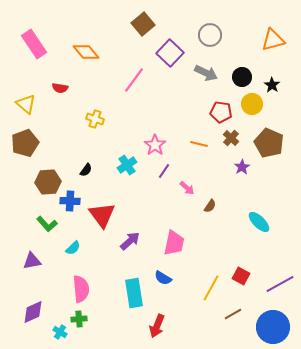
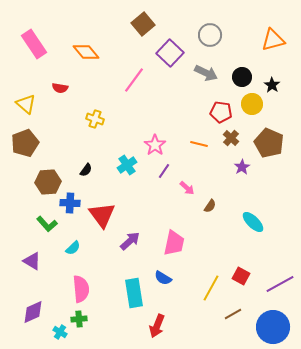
blue cross at (70, 201): moved 2 px down
cyan ellipse at (259, 222): moved 6 px left
purple triangle at (32, 261): rotated 42 degrees clockwise
